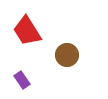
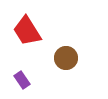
brown circle: moved 1 px left, 3 px down
